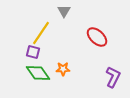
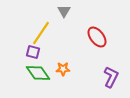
red ellipse: rotated 10 degrees clockwise
purple L-shape: moved 2 px left
